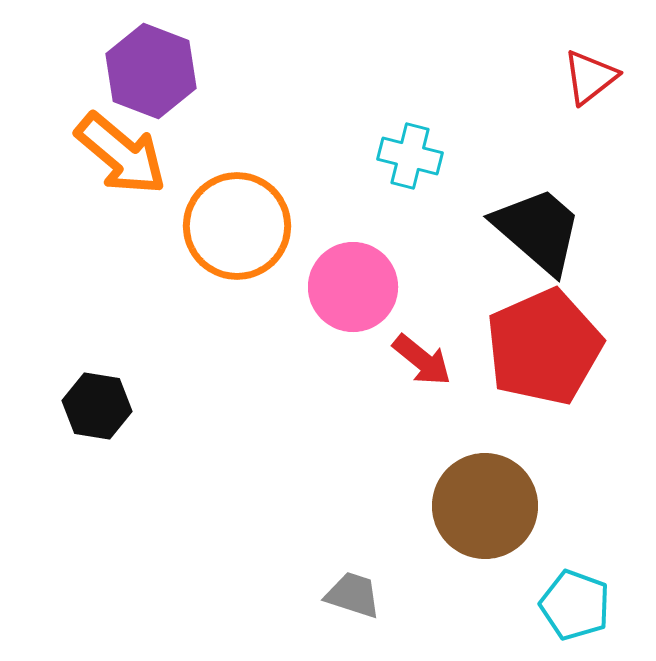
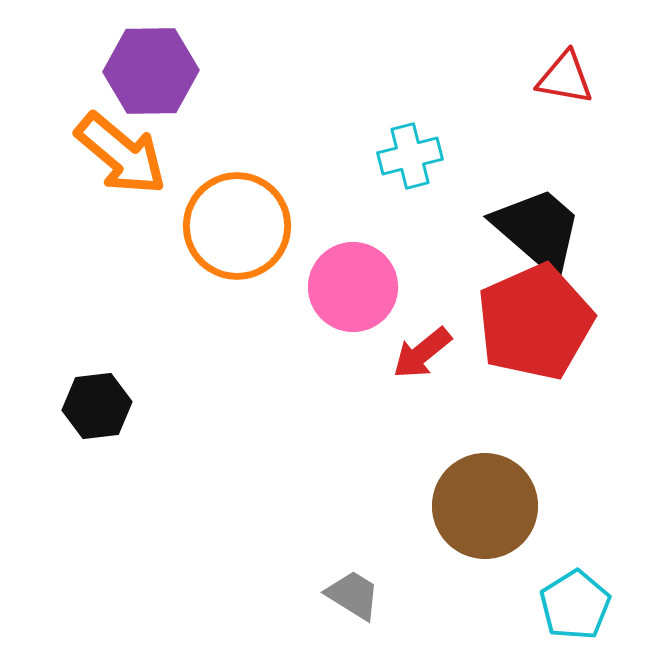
purple hexagon: rotated 22 degrees counterclockwise
red triangle: moved 25 px left, 1 px down; rotated 48 degrees clockwise
cyan cross: rotated 28 degrees counterclockwise
red pentagon: moved 9 px left, 25 px up
red arrow: moved 7 px up; rotated 102 degrees clockwise
black hexagon: rotated 16 degrees counterclockwise
gray trapezoid: rotated 14 degrees clockwise
cyan pentagon: rotated 20 degrees clockwise
